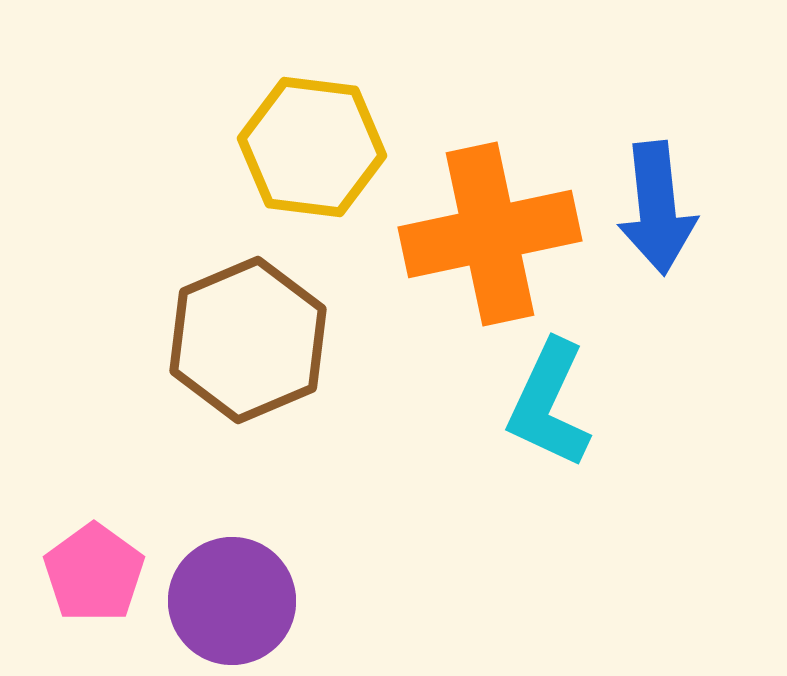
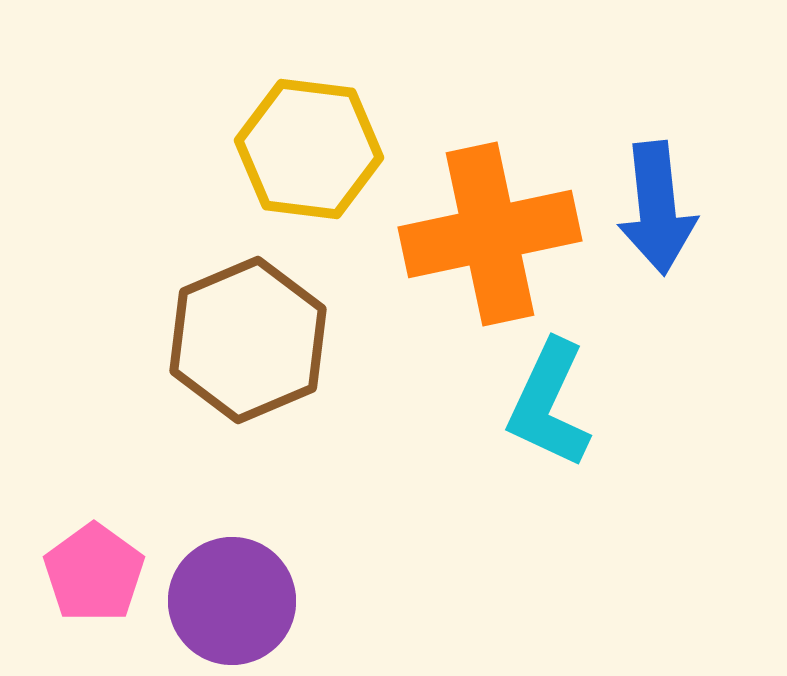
yellow hexagon: moved 3 px left, 2 px down
